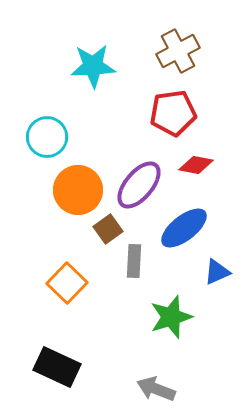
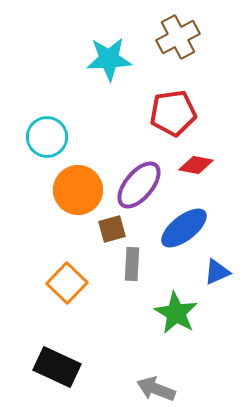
brown cross: moved 14 px up
cyan star: moved 16 px right, 7 px up
brown square: moved 4 px right; rotated 20 degrees clockwise
gray rectangle: moved 2 px left, 3 px down
green star: moved 5 px right, 4 px up; rotated 24 degrees counterclockwise
